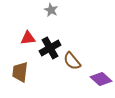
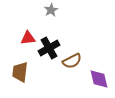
gray star: rotated 16 degrees clockwise
black cross: moved 1 px left
brown semicircle: rotated 78 degrees counterclockwise
purple diamond: moved 2 px left; rotated 35 degrees clockwise
